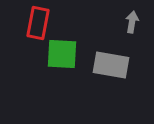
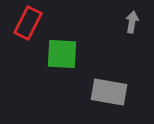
red rectangle: moved 10 px left; rotated 16 degrees clockwise
gray rectangle: moved 2 px left, 27 px down
